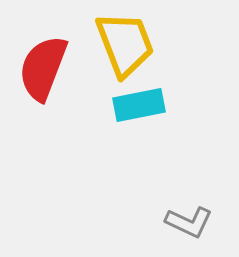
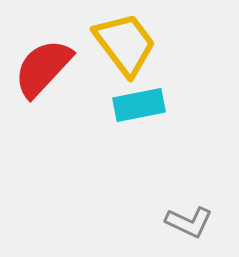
yellow trapezoid: rotated 16 degrees counterclockwise
red semicircle: rotated 22 degrees clockwise
